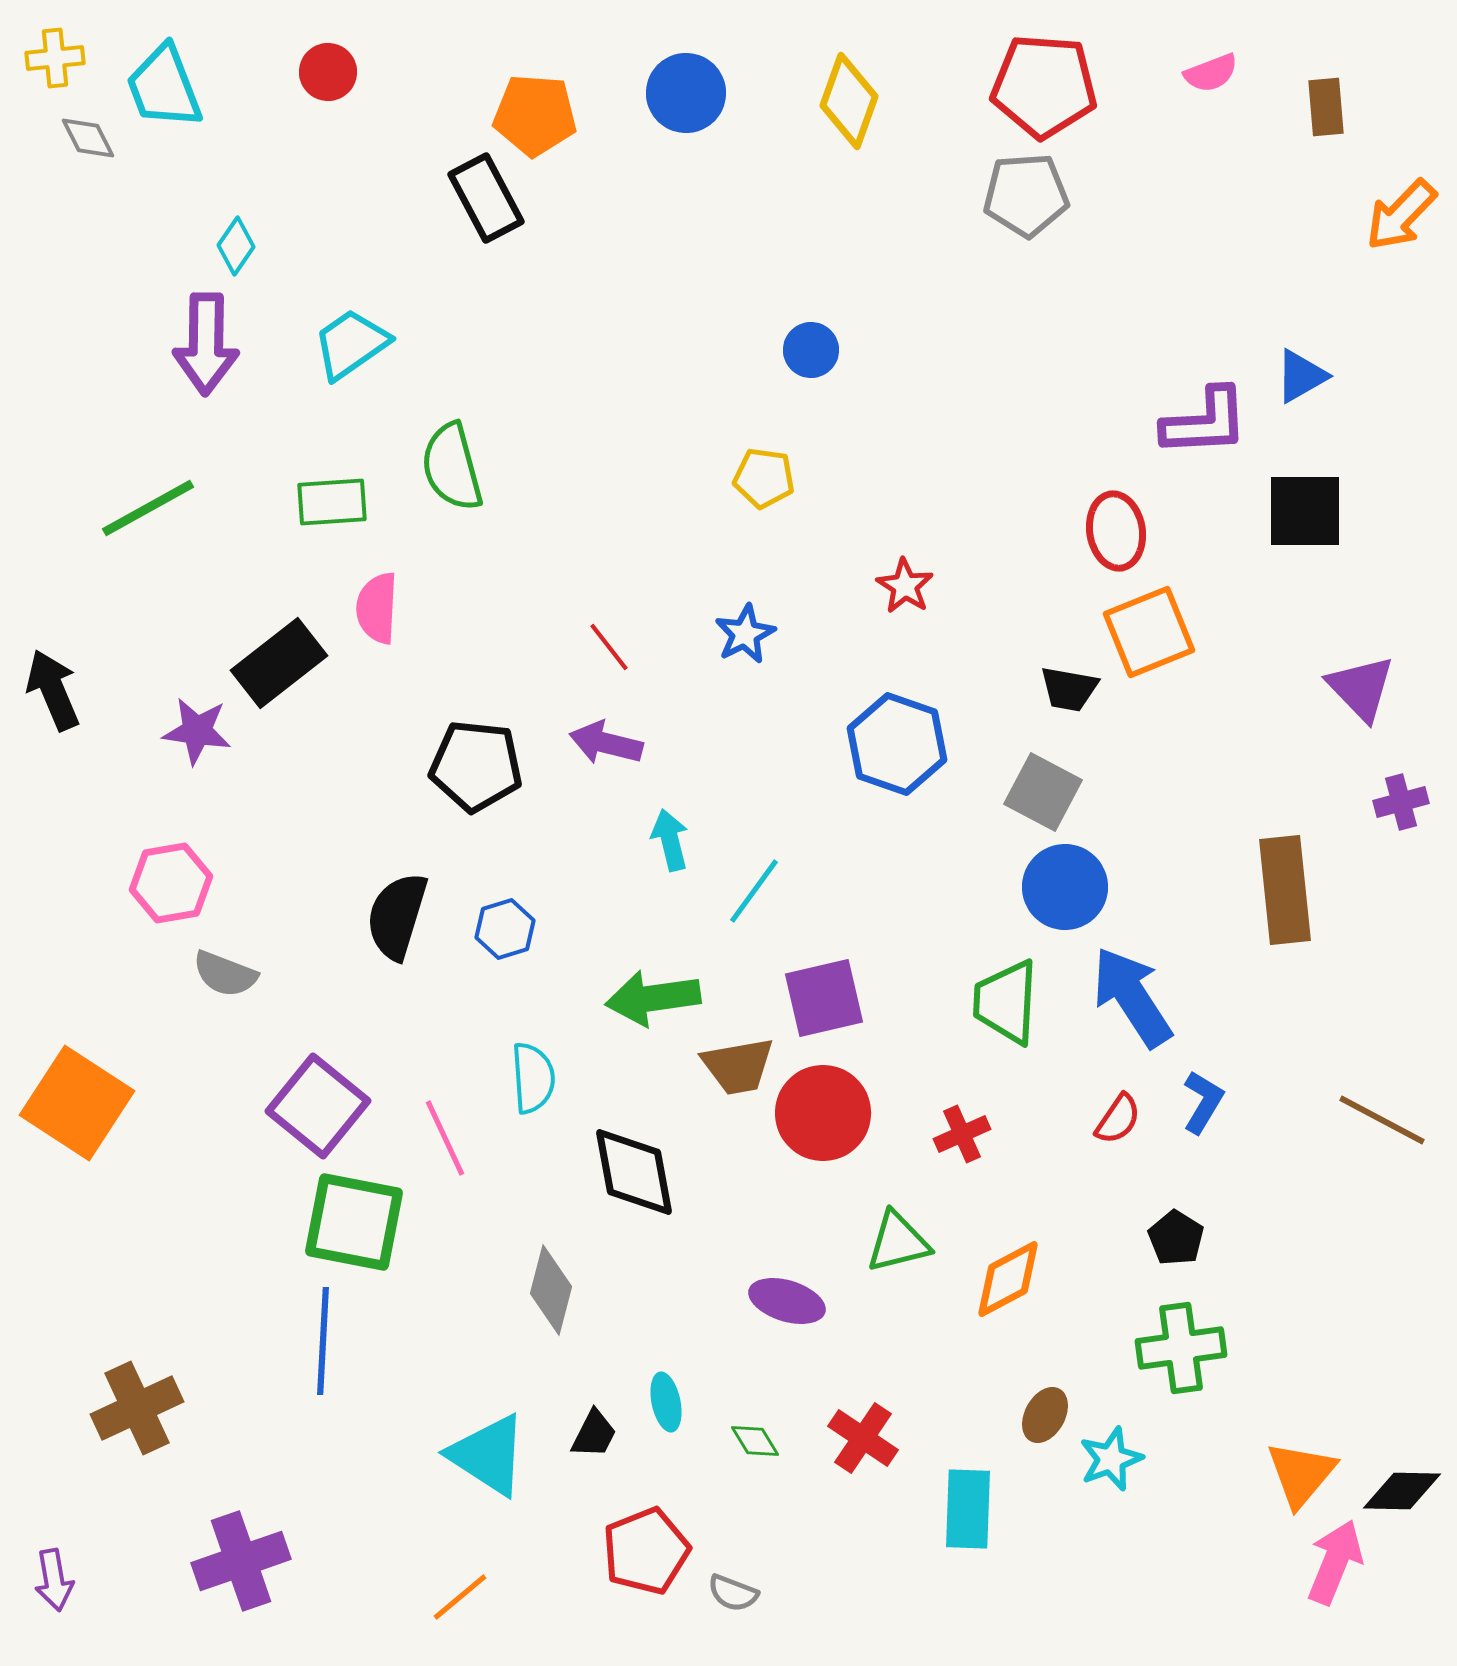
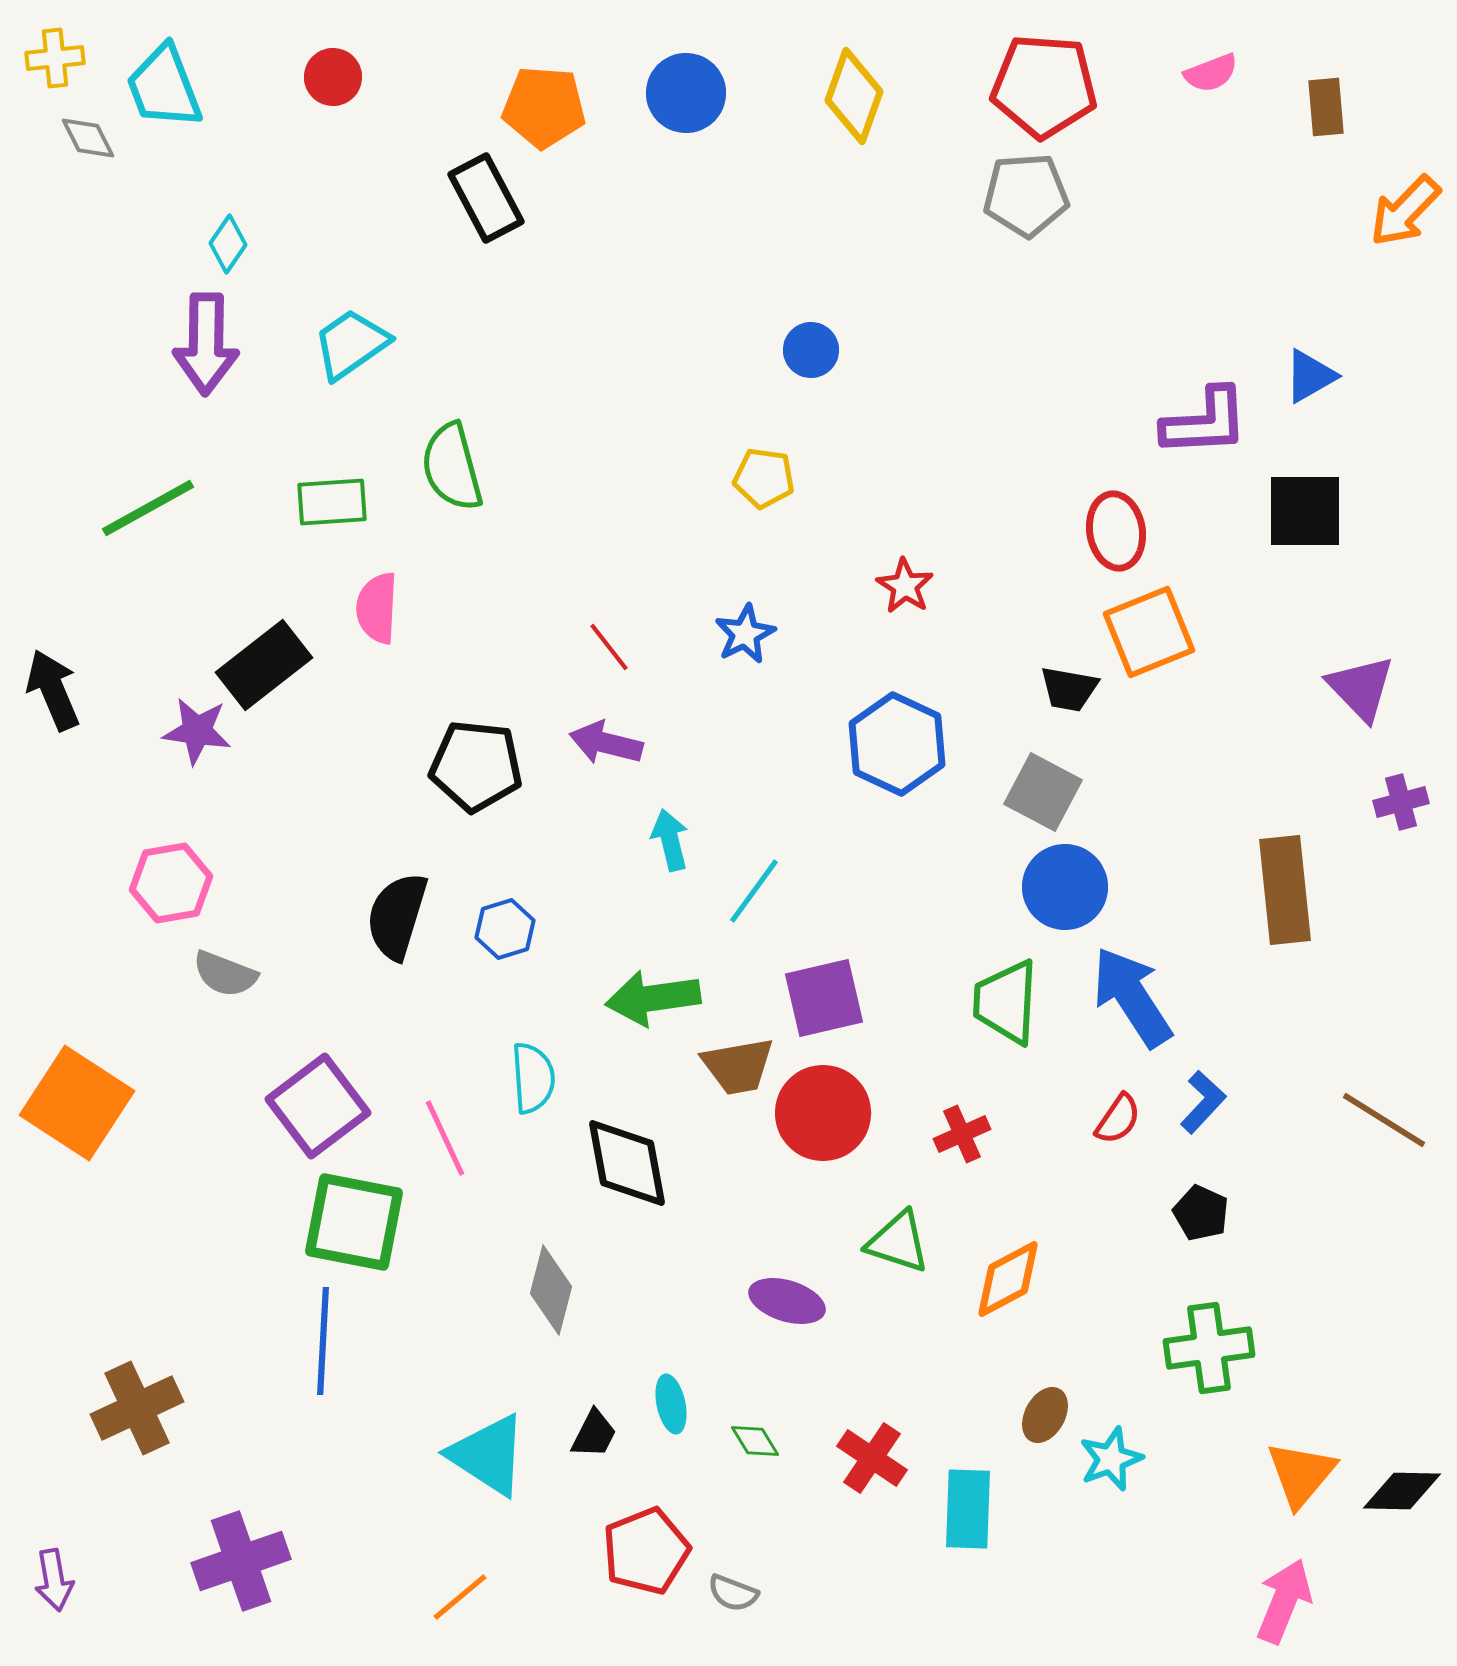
red circle at (328, 72): moved 5 px right, 5 px down
yellow diamond at (849, 101): moved 5 px right, 5 px up
orange pentagon at (535, 115): moved 9 px right, 8 px up
orange arrow at (1401, 215): moved 4 px right, 4 px up
cyan diamond at (236, 246): moved 8 px left, 2 px up
blue triangle at (1301, 376): moved 9 px right
black rectangle at (279, 663): moved 15 px left, 2 px down
blue hexagon at (897, 744): rotated 6 degrees clockwise
blue L-shape at (1203, 1102): rotated 12 degrees clockwise
purple square at (318, 1106): rotated 14 degrees clockwise
brown line at (1382, 1120): moved 2 px right; rotated 4 degrees clockwise
black diamond at (634, 1172): moved 7 px left, 9 px up
black pentagon at (1176, 1238): moved 25 px right, 25 px up; rotated 8 degrees counterclockwise
green triangle at (898, 1242): rotated 32 degrees clockwise
green cross at (1181, 1348): moved 28 px right
cyan ellipse at (666, 1402): moved 5 px right, 2 px down
red cross at (863, 1438): moved 9 px right, 20 px down
pink arrow at (1335, 1562): moved 51 px left, 39 px down
